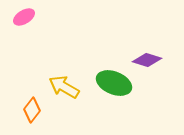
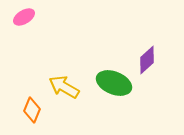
purple diamond: rotated 60 degrees counterclockwise
orange diamond: rotated 15 degrees counterclockwise
